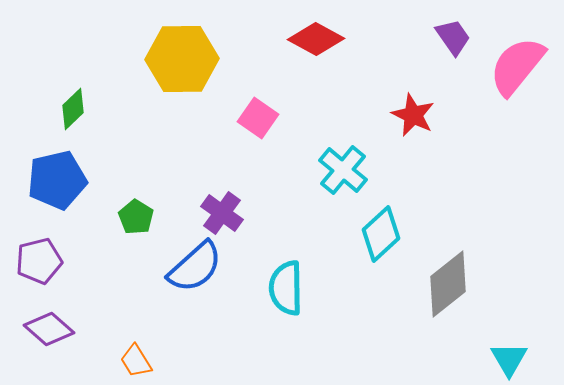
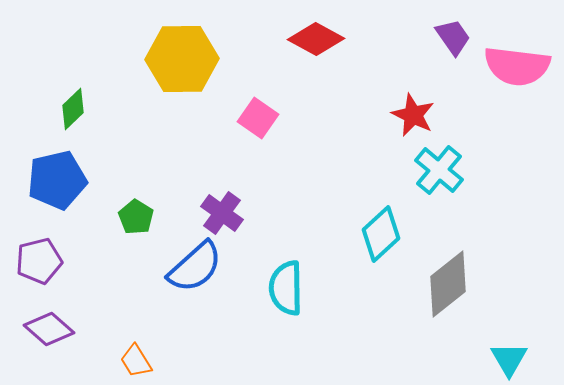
pink semicircle: rotated 122 degrees counterclockwise
cyan cross: moved 96 px right
